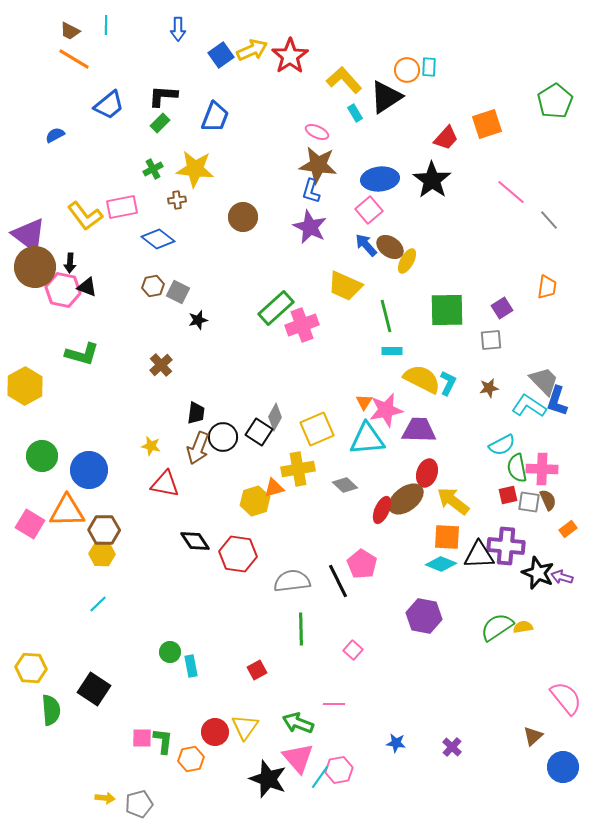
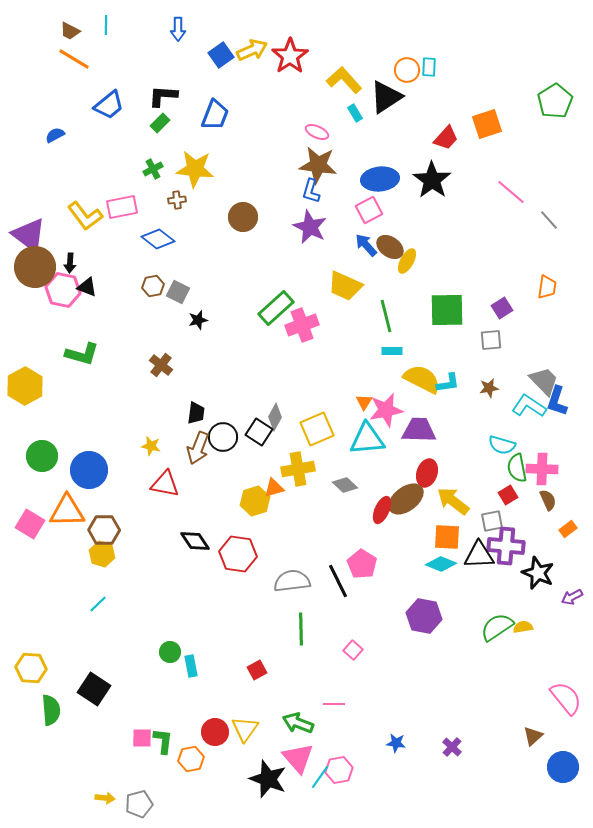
blue trapezoid at (215, 117): moved 2 px up
pink square at (369, 210): rotated 12 degrees clockwise
brown cross at (161, 365): rotated 10 degrees counterclockwise
cyan L-shape at (448, 383): rotated 55 degrees clockwise
cyan semicircle at (502, 445): rotated 44 degrees clockwise
red square at (508, 495): rotated 18 degrees counterclockwise
gray square at (529, 502): moved 37 px left, 19 px down; rotated 20 degrees counterclockwise
yellow hexagon at (102, 554): rotated 15 degrees clockwise
purple arrow at (562, 577): moved 10 px right, 20 px down; rotated 45 degrees counterclockwise
yellow triangle at (245, 727): moved 2 px down
